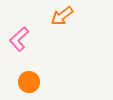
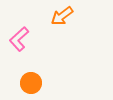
orange circle: moved 2 px right, 1 px down
